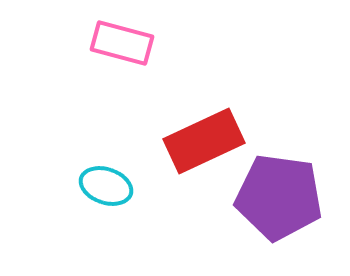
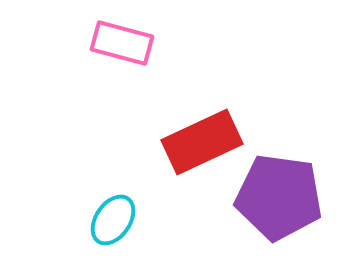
red rectangle: moved 2 px left, 1 px down
cyan ellipse: moved 7 px right, 34 px down; rotated 75 degrees counterclockwise
